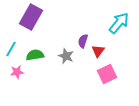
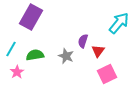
pink star: rotated 24 degrees counterclockwise
